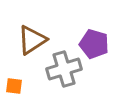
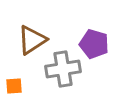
gray cross: moved 1 px left; rotated 8 degrees clockwise
orange square: rotated 12 degrees counterclockwise
